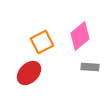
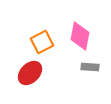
pink diamond: rotated 40 degrees counterclockwise
red ellipse: moved 1 px right
